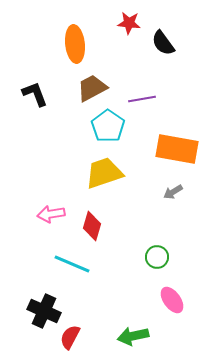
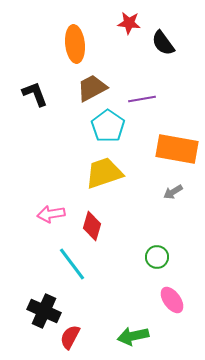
cyan line: rotated 30 degrees clockwise
